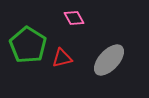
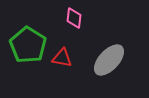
pink diamond: rotated 35 degrees clockwise
red triangle: rotated 25 degrees clockwise
